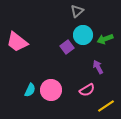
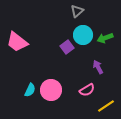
green arrow: moved 1 px up
